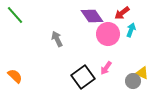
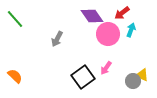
green line: moved 4 px down
gray arrow: rotated 126 degrees counterclockwise
yellow triangle: moved 2 px down
